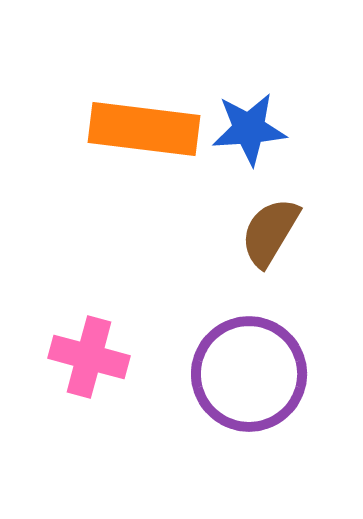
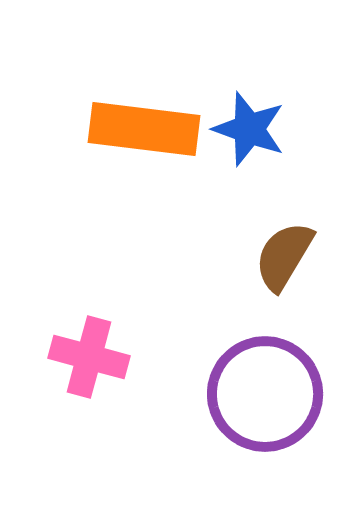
blue star: rotated 24 degrees clockwise
brown semicircle: moved 14 px right, 24 px down
purple circle: moved 16 px right, 20 px down
